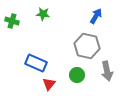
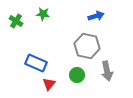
blue arrow: rotated 42 degrees clockwise
green cross: moved 4 px right; rotated 16 degrees clockwise
